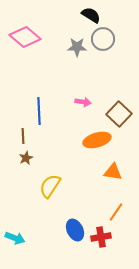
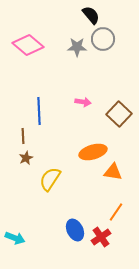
black semicircle: rotated 18 degrees clockwise
pink diamond: moved 3 px right, 8 px down
orange ellipse: moved 4 px left, 12 px down
yellow semicircle: moved 7 px up
red cross: rotated 24 degrees counterclockwise
